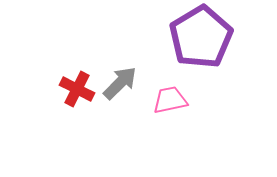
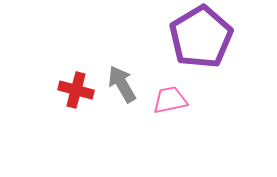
gray arrow: moved 2 px right, 1 px down; rotated 75 degrees counterclockwise
red cross: moved 1 px left, 1 px down; rotated 12 degrees counterclockwise
